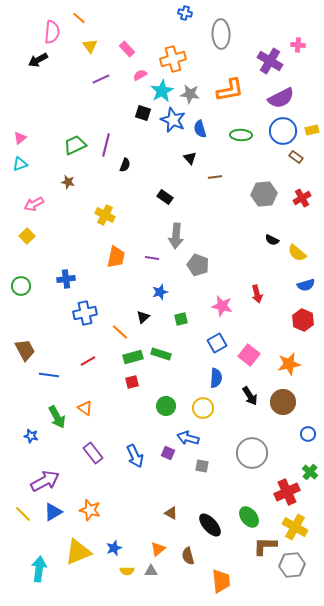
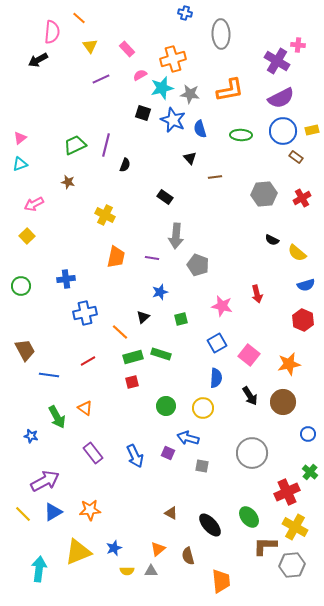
purple cross at (270, 61): moved 7 px right
cyan star at (162, 91): moved 3 px up; rotated 15 degrees clockwise
orange star at (90, 510): rotated 20 degrees counterclockwise
